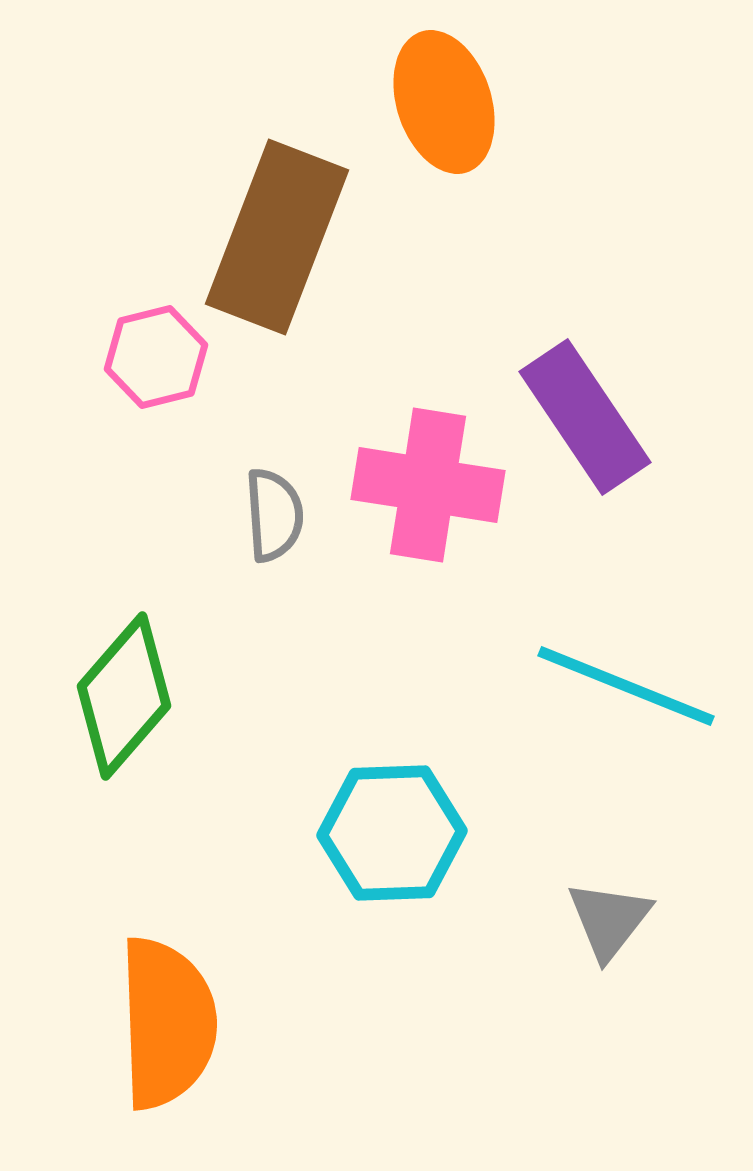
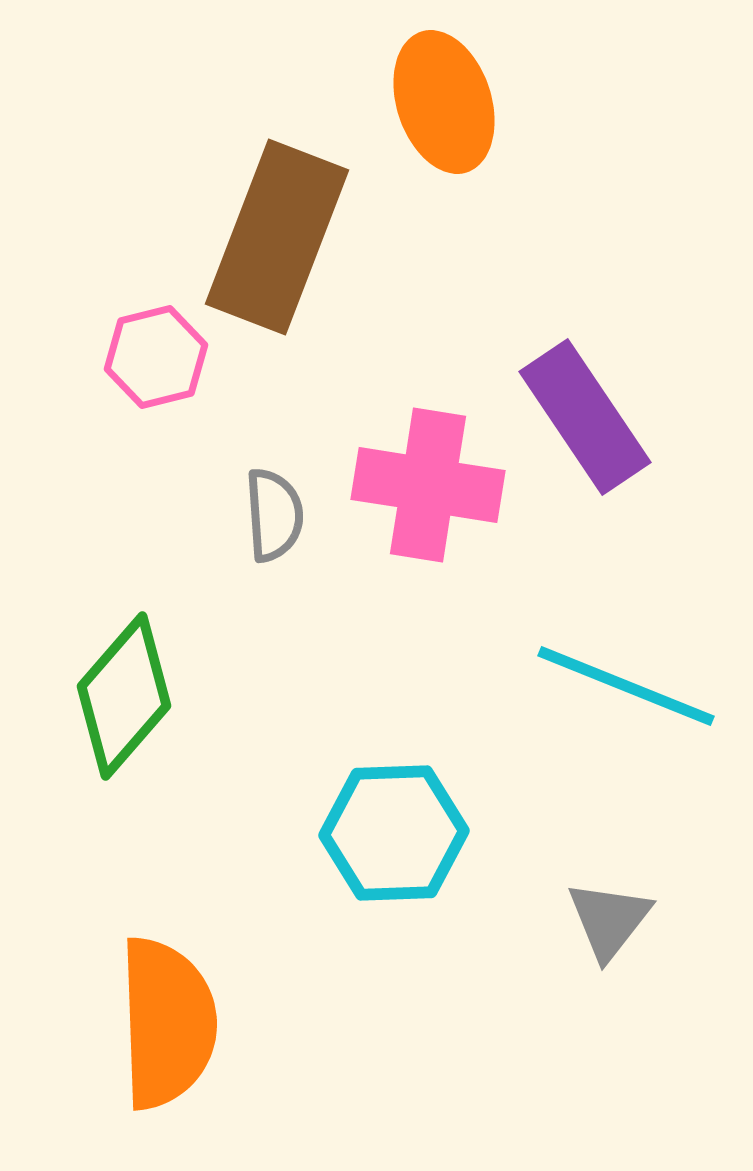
cyan hexagon: moved 2 px right
